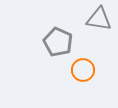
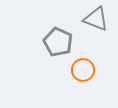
gray triangle: moved 3 px left; rotated 12 degrees clockwise
